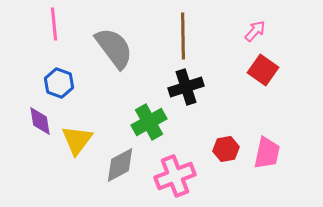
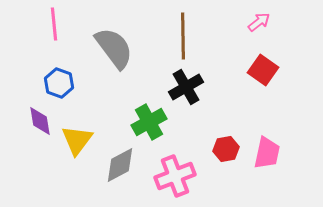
pink arrow: moved 4 px right, 9 px up; rotated 10 degrees clockwise
black cross: rotated 12 degrees counterclockwise
